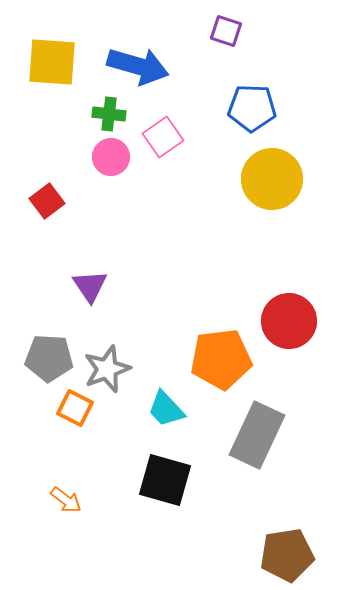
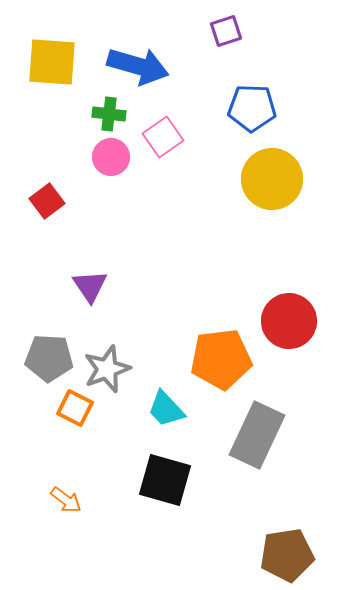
purple square: rotated 36 degrees counterclockwise
